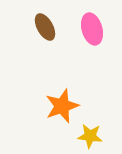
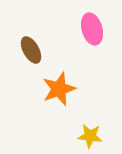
brown ellipse: moved 14 px left, 23 px down
orange star: moved 3 px left, 17 px up
